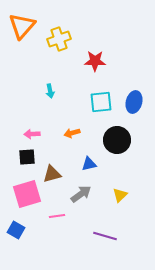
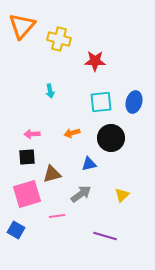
yellow cross: rotated 35 degrees clockwise
black circle: moved 6 px left, 2 px up
yellow triangle: moved 2 px right
